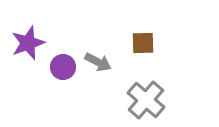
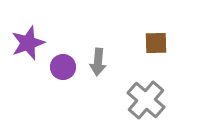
brown square: moved 13 px right
gray arrow: rotated 68 degrees clockwise
